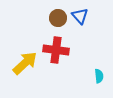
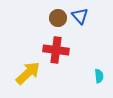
yellow arrow: moved 3 px right, 10 px down
